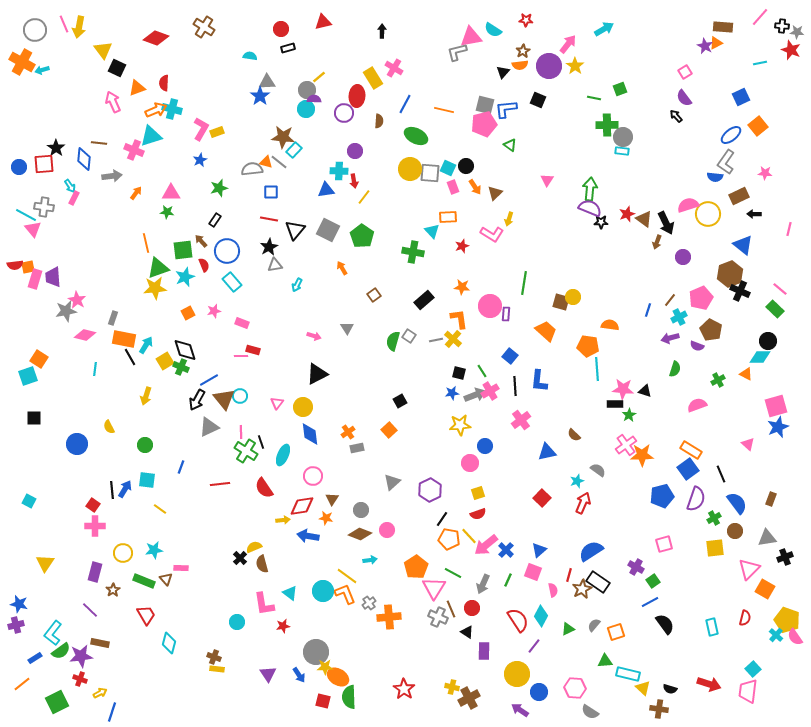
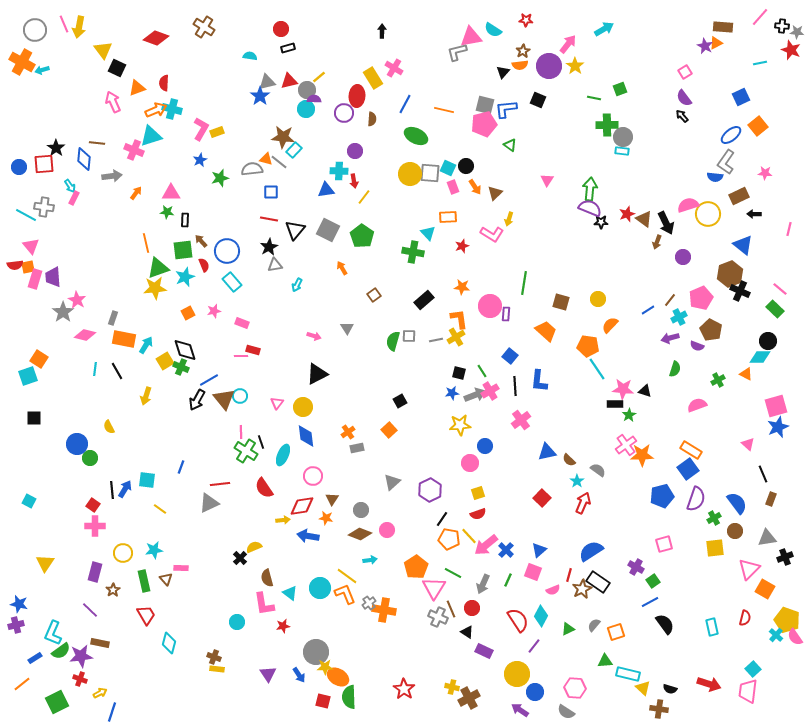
red triangle at (323, 22): moved 34 px left, 59 px down
gray triangle at (267, 82): rotated 12 degrees counterclockwise
black arrow at (676, 116): moved 6 px right
brown semicircle at (379, 121): moved 7 px left, 2 px up
brown line at (99, 143): moved 2 px left
orange triangle at (266, 162): moved 3 px up
yellow circle at (410, 169): moved 5 px down
green star at (219, 188): moved 1 px right, 10 px up
black rectangle at (215, 220): moved 30 px left; rotated 32 degrees counterclockwise
pink triangle at (33, 229): moved 2 px left, 17 px down
cyan triangle at (432, 231): moved 4 px left, 2 px down
yellow circle at (573, 297): moved 25 px right, 2 px down
blue line at (648, 310): rotated 40 degrees clockwise
gray star at (66, 311): moved 3 px left, 1 px down; rotated 25 degrees counterclockwise
orange semicircle at (610, 325): rotated 54 degrees counterclockwise
gray square at (409, 336): rotated 32 degrees counterclockwise
yellow cross at (453, 339): moved 3 px right, 2 px up; rotated 18 degrees clockwise
black line at (130, 357): moved 13 px left, 14 px down
cyan line at (597, 369): rotated 30 degrees counterclockwise
gray triangle at (209, 427): moved 76 px down
blue diamond at (310, 434): moved 4 px left, 2 px down
brown semicircle at (574, 435): moved 5 px left, 25 px down
green circle at (145, 445): moved 55 px left, 13 px down
black line at (721, 474): moved 42 px right
cyan star at (577, 481): rotated 16 degrees counterclockwise
brown semicircle at (262, 564): moved 5 px right, 14 px down
green rectangle at (144, 581): rotated 55 degrees clockwise
pink semicircle at (553, 590): rotated 80 degrees clockwise
cyan circle at (323, 591): moved 3 px left, 3 px up
orange cross at (389, 617): moved 5 px left, 7 px up; rotated 15 degrees clockwise
cyan L-shape at (53, 633): rotated 15 degrees counterclockwise
purple rectangle at (484, 651): rotated 66 degrees counterclockwise
blue circle at (539, 692): moved 4 px left
gray semicircle at (590, 712): moved 24 px left
